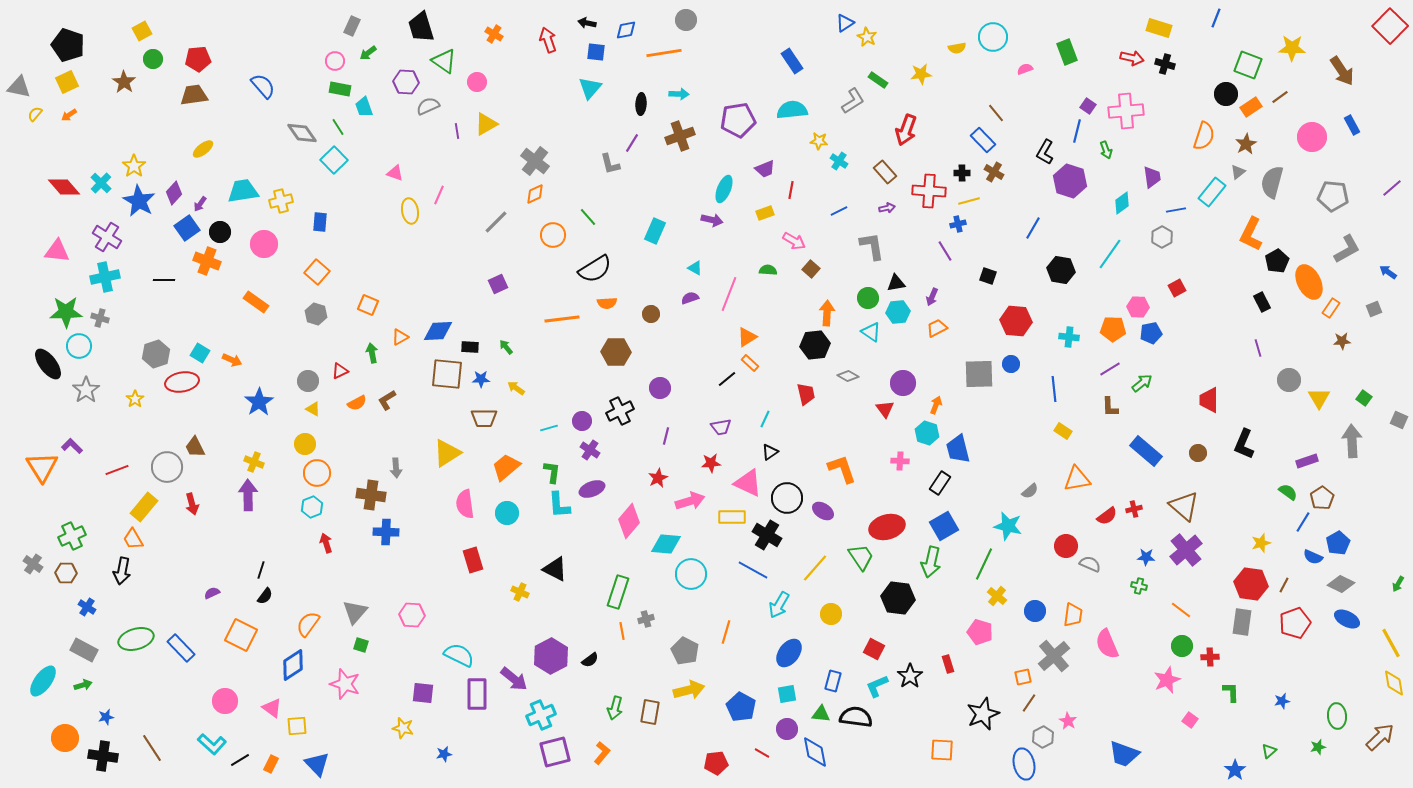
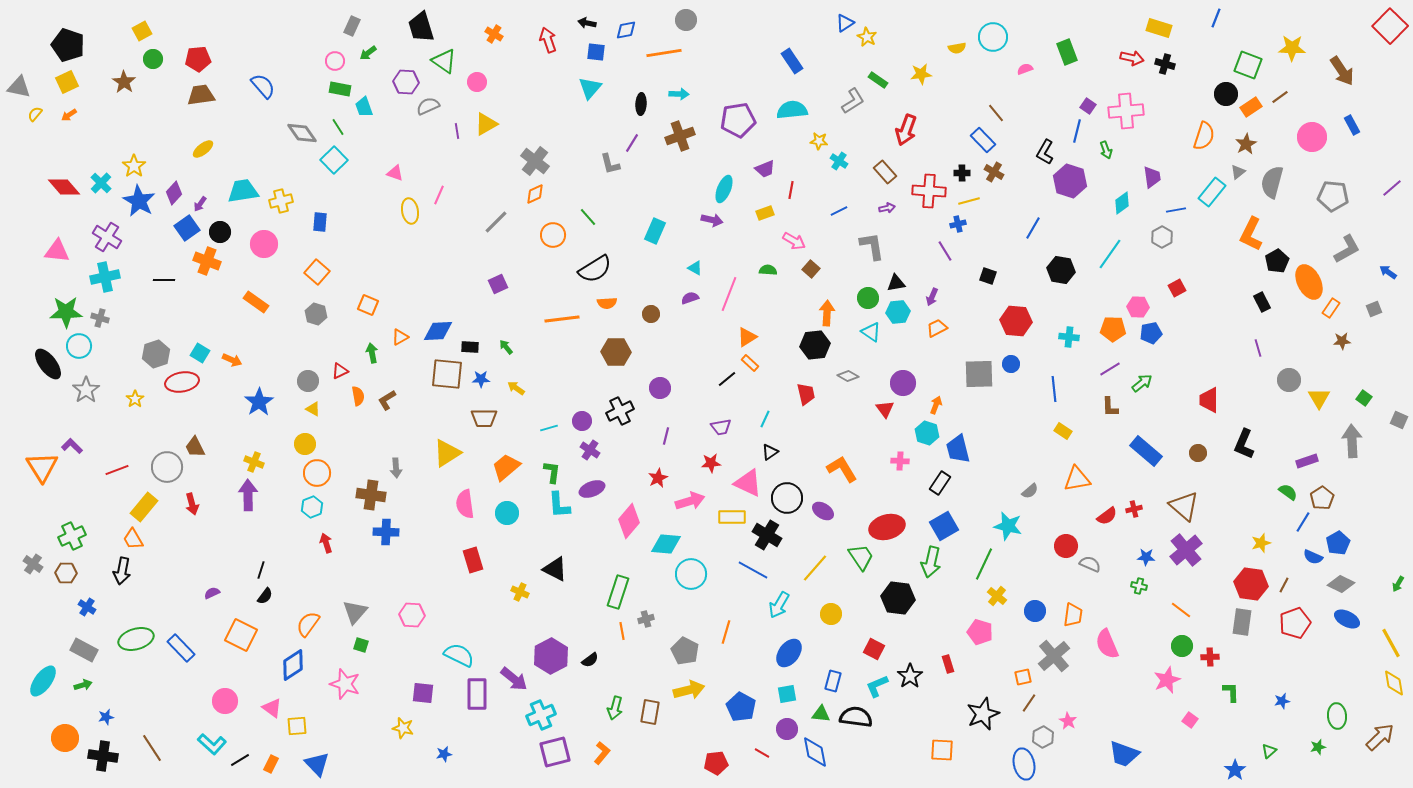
brown trapezoid at (194, 95): moved 7 px right
orange semicircle at (357, 403): moved 1 px right, 7 px up; rotated 72 degrees counterclockwise
orange L-shape at (842, 469): rotated 12 degrees counterclockwise
